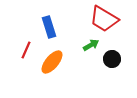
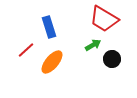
green arrow: moved 2 px right
red line: rotated 24 degrees clockwise
